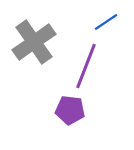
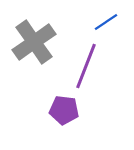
purple pentagon: moved 6 px left
